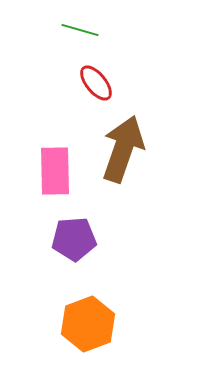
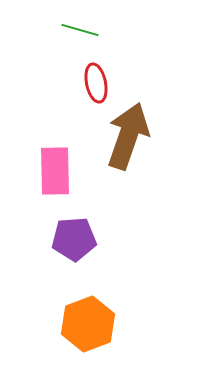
red ellipse: rotated 27 degrees clockwise
brown arrow: moved 5 px right, 13 px up
